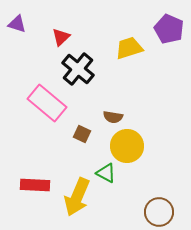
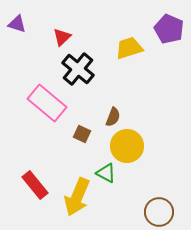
red triangle: moved 1 px right
brown semicircle: rotated 78 degrees counterclockwise
red rectangle: rotated 48 degrees clockwise
